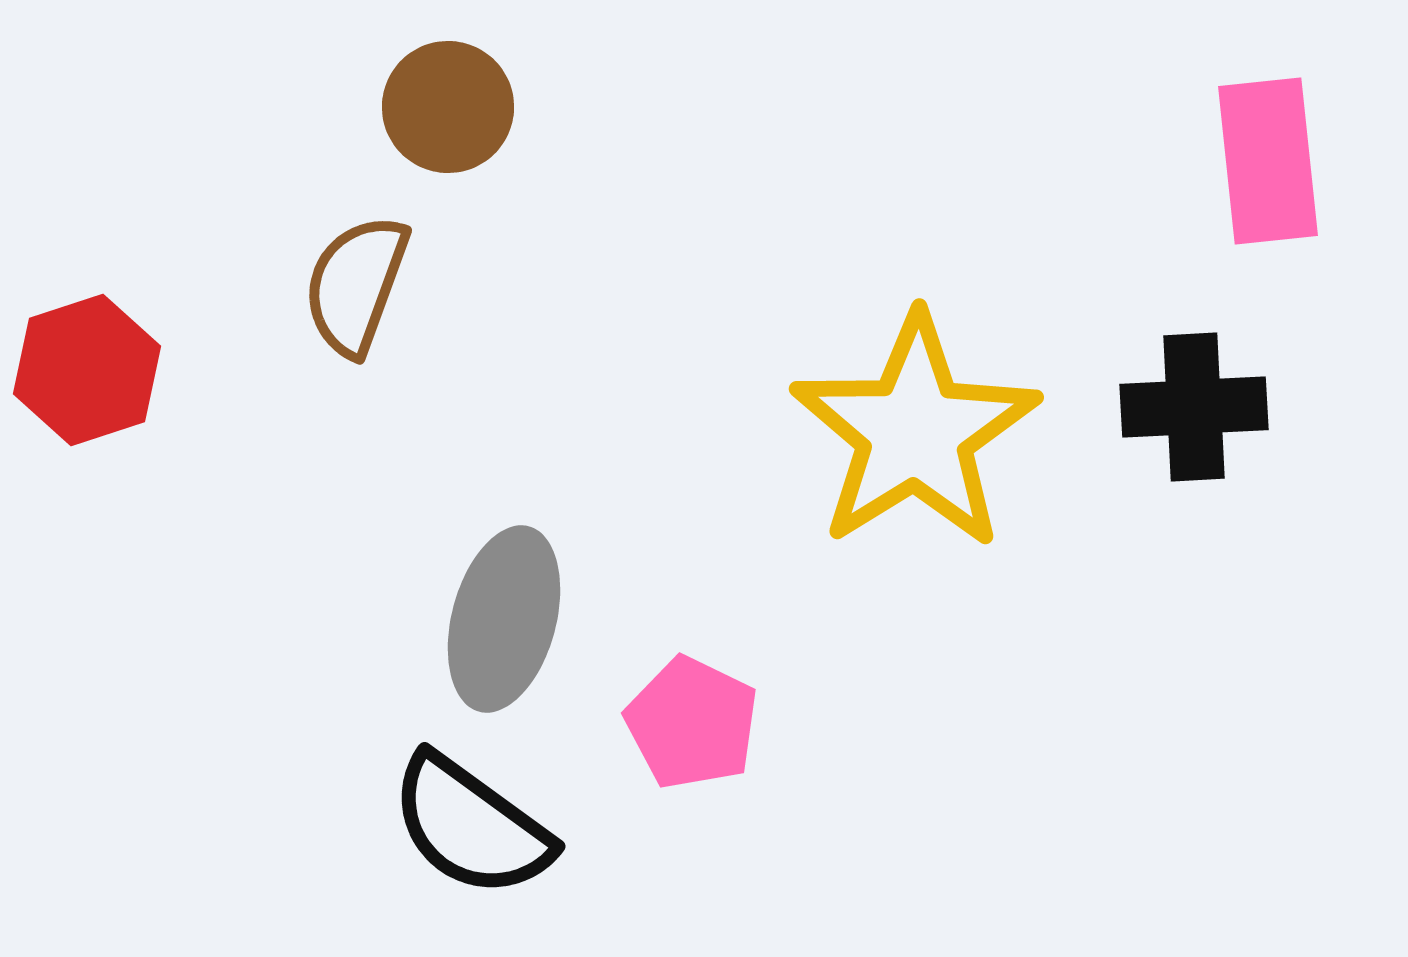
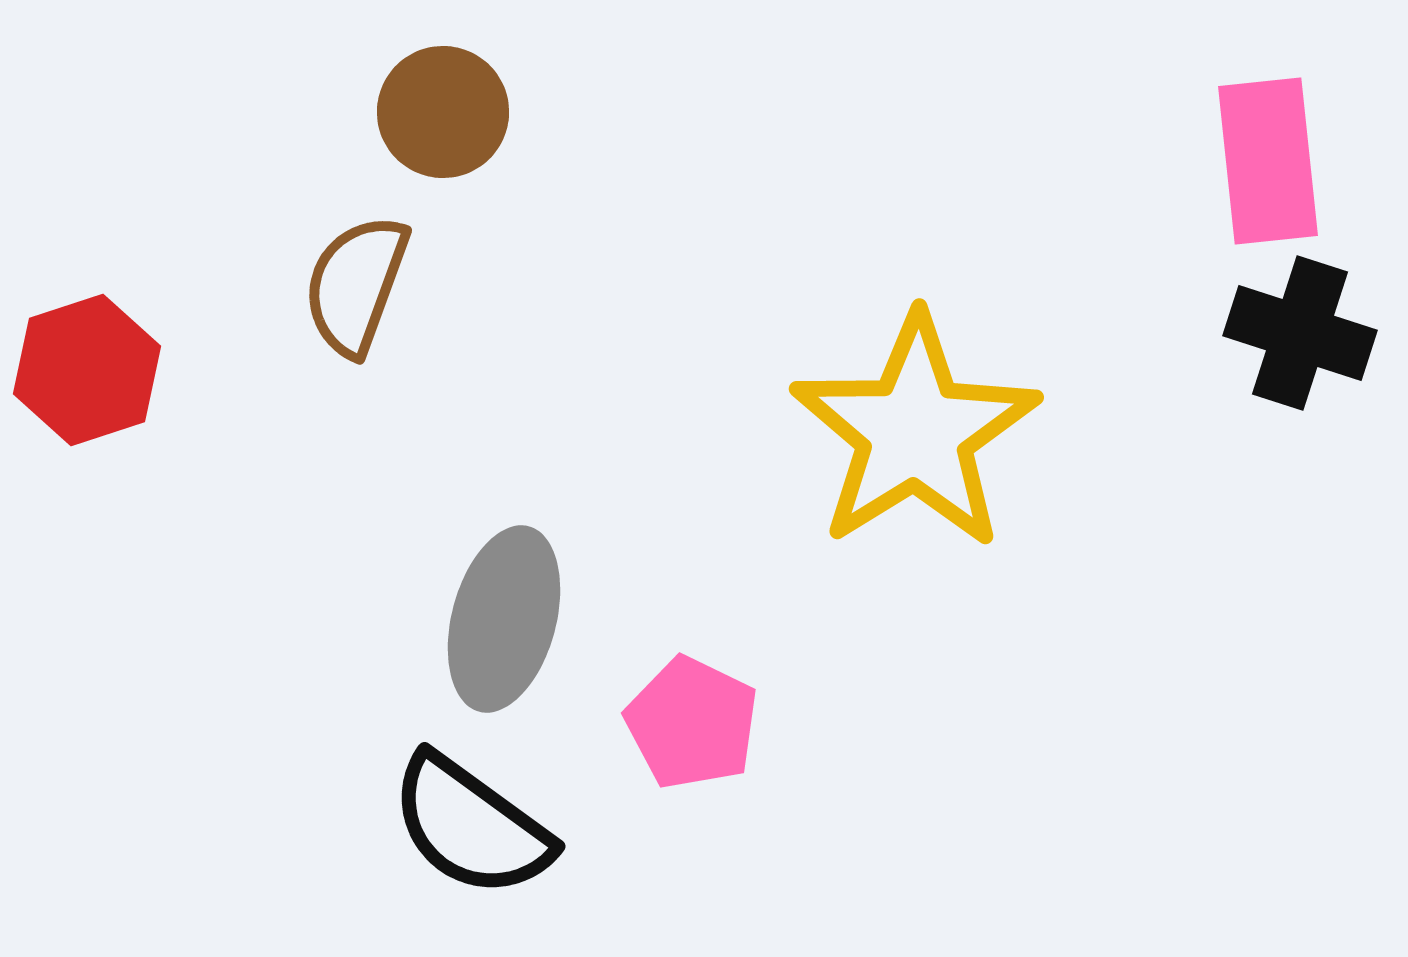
brown circle: moved 5 px left, 5 px down
black cross: moved 106 px right, 74 px up; rotated 21 degrees clockwise
